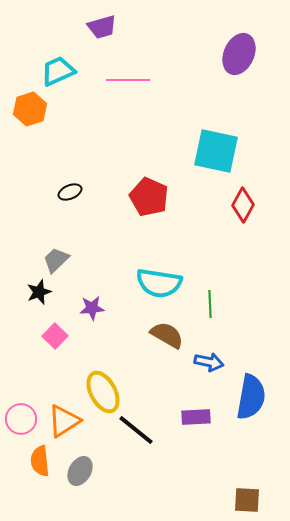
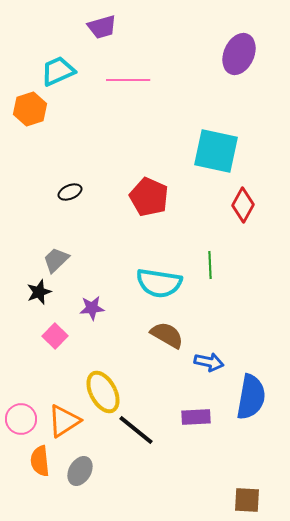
green line: moved 39 px up
